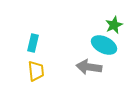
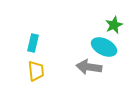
cyan ellipse: moved 2 px down
